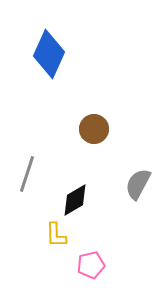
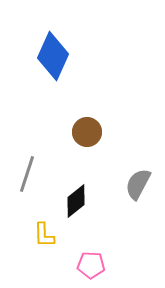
blue diamond: moved 4 px right, 2 px down
brown circle: moved 7 px left, 3 px down
black diamond: moved 1 px right, 1 px down; rotated 8 degrees counterclockwise
yellow L-shape: moved 12 px left
pink pentagon: rotated 16 degrees clockwise
